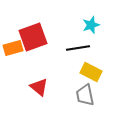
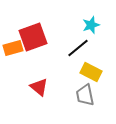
black line: rotated 30 degrees counterclockwise
